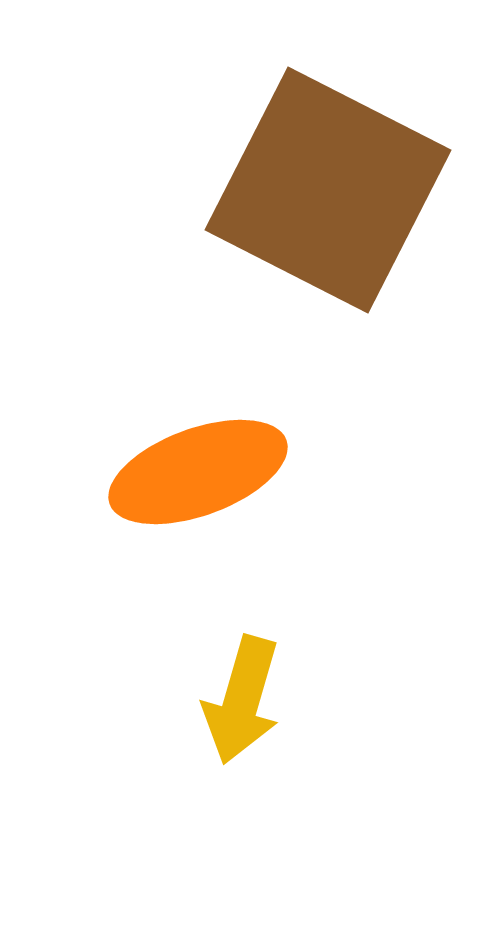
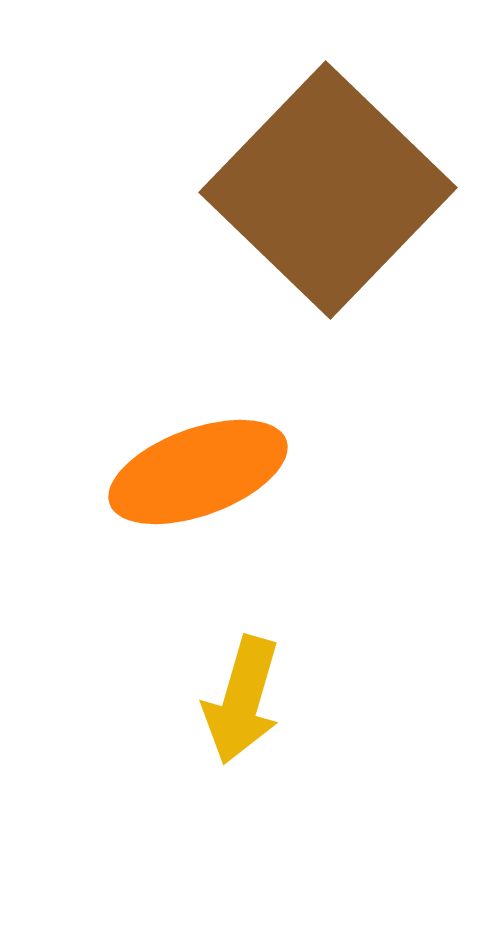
brown square: rotated 17 degrees clockwise
